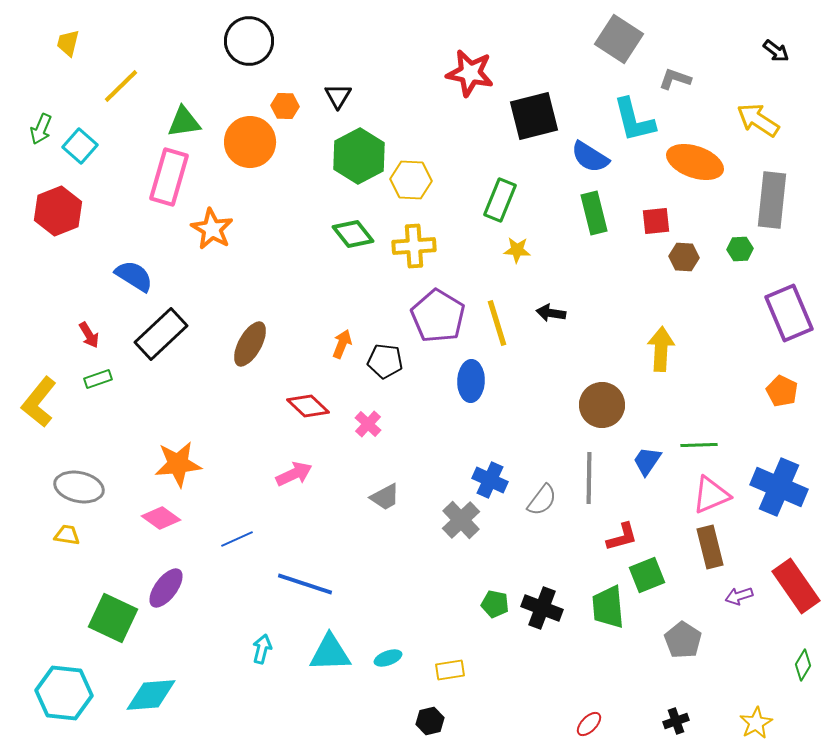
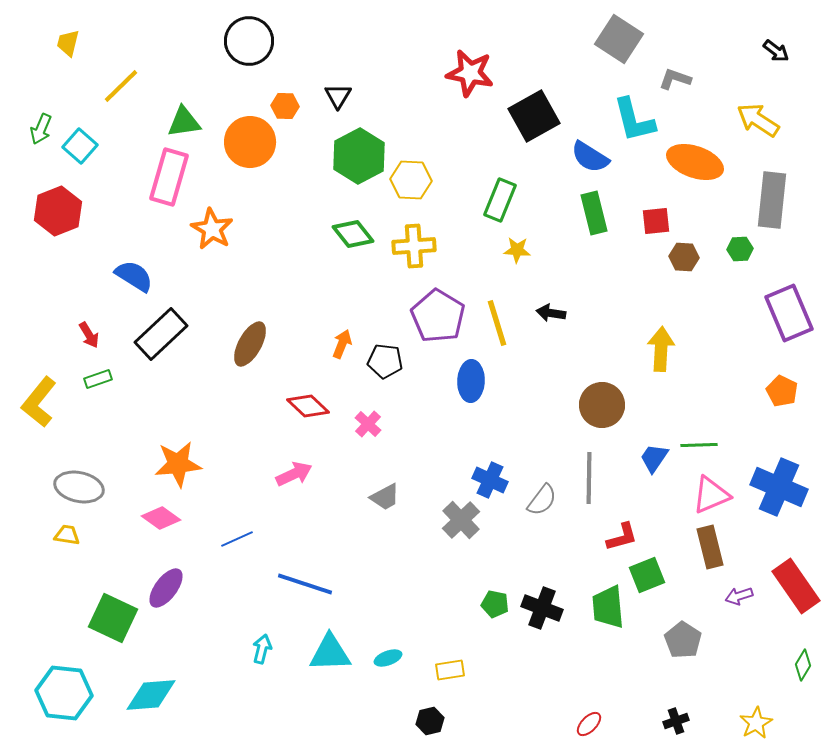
black square at (534, 116): rotated 15 degrees counterclockwise
blue trapezoid at (647, 461): moved 7 px right, 3 px up
